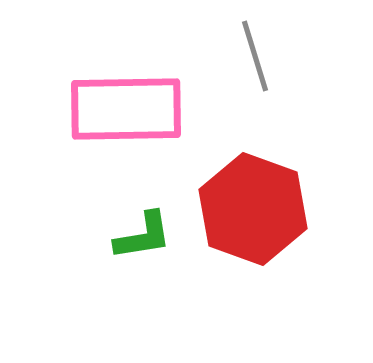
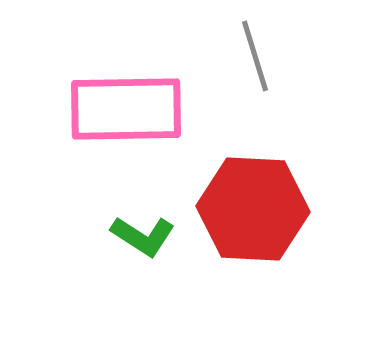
red hexagon: rotated 17 degrees counterclockwise
green L-shape: rotated 42 degrees clockwise
